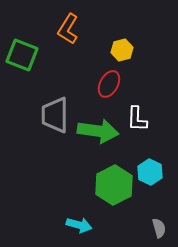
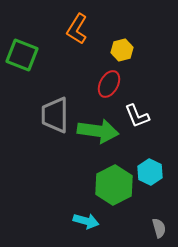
orange L-shape: moved 9 px right
white L-shape: moved 3 px up; rotated 24 degrees counterclockwise
cyan arrow: moved 7 px right, 4 px up
